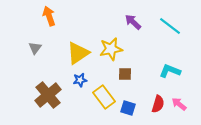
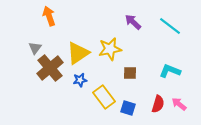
yellow star: moved 1 px left
brown square: moved 5 px right, 1 px up
brown cross: moved 2 px right, 27 px up
